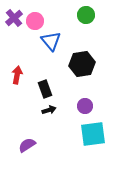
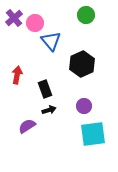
pink circle: moved 2 px down
black hexagon: rotated 15 degrees counterclockwise
purple circle: moved 1 px left
purple semicircle: moved 19 px up
